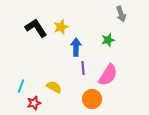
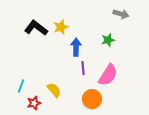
gray arrow: rotated 56 degrees counterclockwise
black L-shape: rotated 20 degrees counterclockwise
yellow semicircle: moved 3 px down; rotated 21 degrees clockwise
